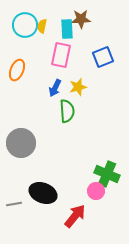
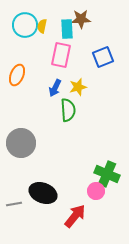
orange ellipse: moved 5 px down
green semicircle: moved 1 px right, 1 px up
